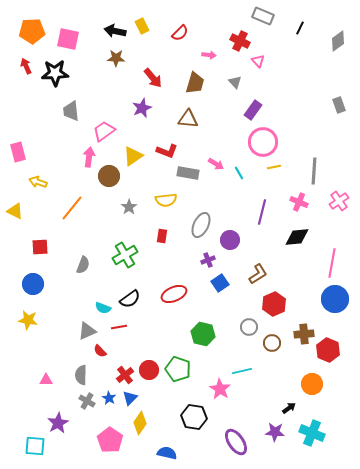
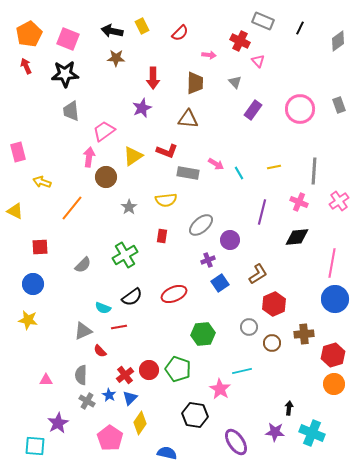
gray rectangle at (263, 16): moved 5 px down
orange pentagon at (32, 31): moved 3 px left, 3 px down; rotated 25 degrees counterclockwise
black arrow at (115, 31): moved 3 px left
pink square at (68, 39): rotated 10 degrees clockwise
black star at (55, 73): moved 10 px right, 1 px down
red arrow at (153, 78): rotated 40 degrees clockwise
brown trapezoid at (195, 83): rotated 15 degrees counterclockwise
pink circle at (263, 142): moved 37 px right, 33 px up
brown circle at (109, 176): moved 3 px left, 1 px down
yellow arrow at (38, 182): moved 4 px right
gray ellipse at (201, 225): rotated 25 degrees clockwise
gray semicircle at (83, 265): rotated 24 degrees clockwise
black semicircle at (130, 299): moved 2 px right, 2 px up
gray triangle at (87, 331): moved 4 px left
green hexagon at (203, 334): rotated 20 degrees counterclockwise
red hexagon at (328, 350): moved 5 px right, 5 px down; rotated 20 degrees clockwise
orange circle at (312, 384): moved 22 px right
blue star at (109, 398): moved 3 px up
black arrow at (289, 408): rotated 48 degrees counterclockwise
black hexagon at (194, 417): moved 1 px right, 2 px up
pink pentagon at (110, 440): moved 2 px up
